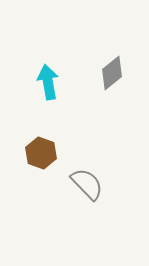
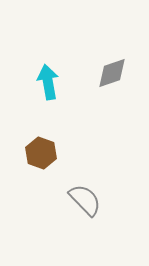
gray diamond: rotated 20 degrees clockwise
gray semicircle: moved 2 px left, 16 px down
